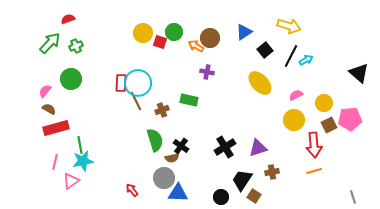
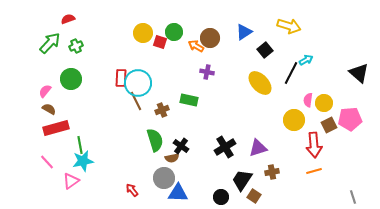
black line at (291, 56): moved 17 px down
red rectangle at (121, 83): moved 5 px up
pink semicircle at (296, 95): moved 12 px right, 5 px down; rotated 56 degrees counterclockwise
pink line at (55, 162): moved 8 px left; rotated 56 degrees counterclockwise
